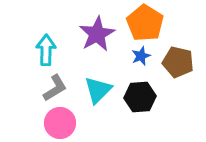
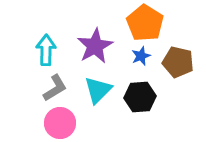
purple star: moved 2 px left, 12 px down
